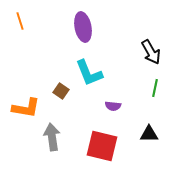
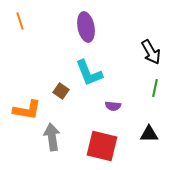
purple ellipse: moved 3 px right
orange L-shape: moved 1 px right, 2 px down
